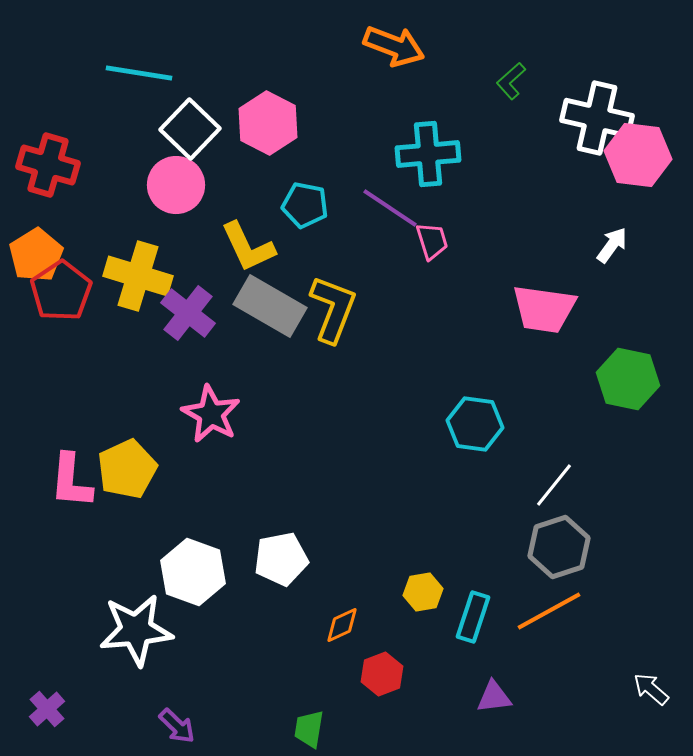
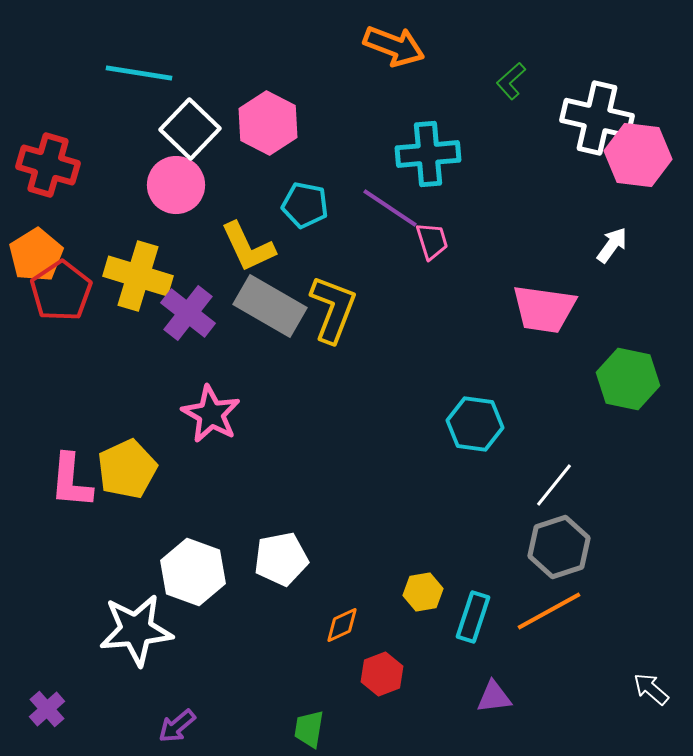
purple arrow at (177, 726): rotated 96 degrees clockwise
